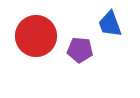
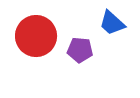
blue trapezoid: moved 2 px right, 1 px up; rotated 28 degrees counterclockwise
